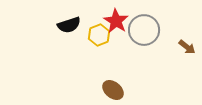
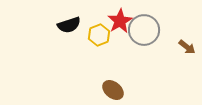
red star: moved 4 px right; rotated 10 degrees clockwise
